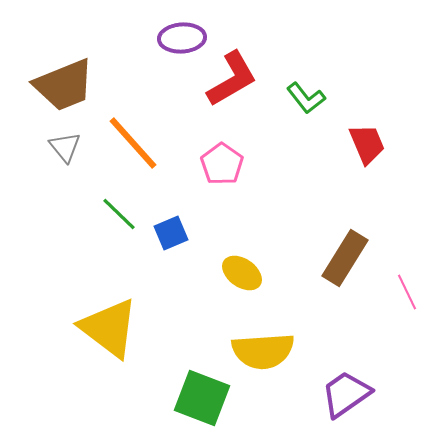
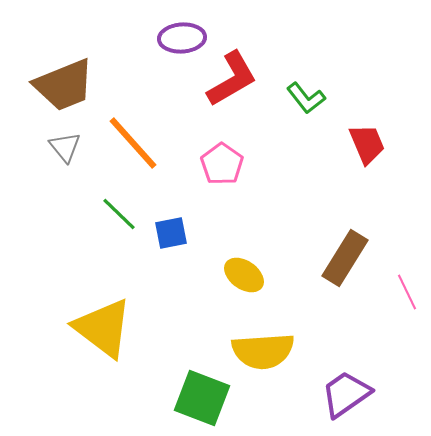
blue square: rotated 12 degrees clockwise
yellow ellipse: moved 2 px right, 2 px down
yellow triangle: moved 6 px left
